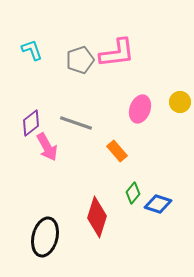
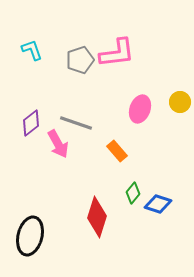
pink arrow: moved 11 px right, 3 px up
black ellipse: moved 15 px left, 1 px up
